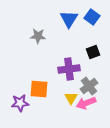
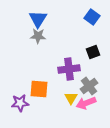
blue triangle: moved 31 px left
